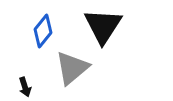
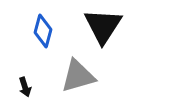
blue diamond: rotated 24 degrees counterclockwise
gray triangle: moved 6 px right, 8 px down; rotated 24 degrees clockwise
